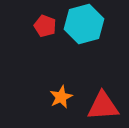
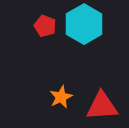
cyan hexagon: rotated 15 degrees counterclockwise
red triangle: moved 1 px left
